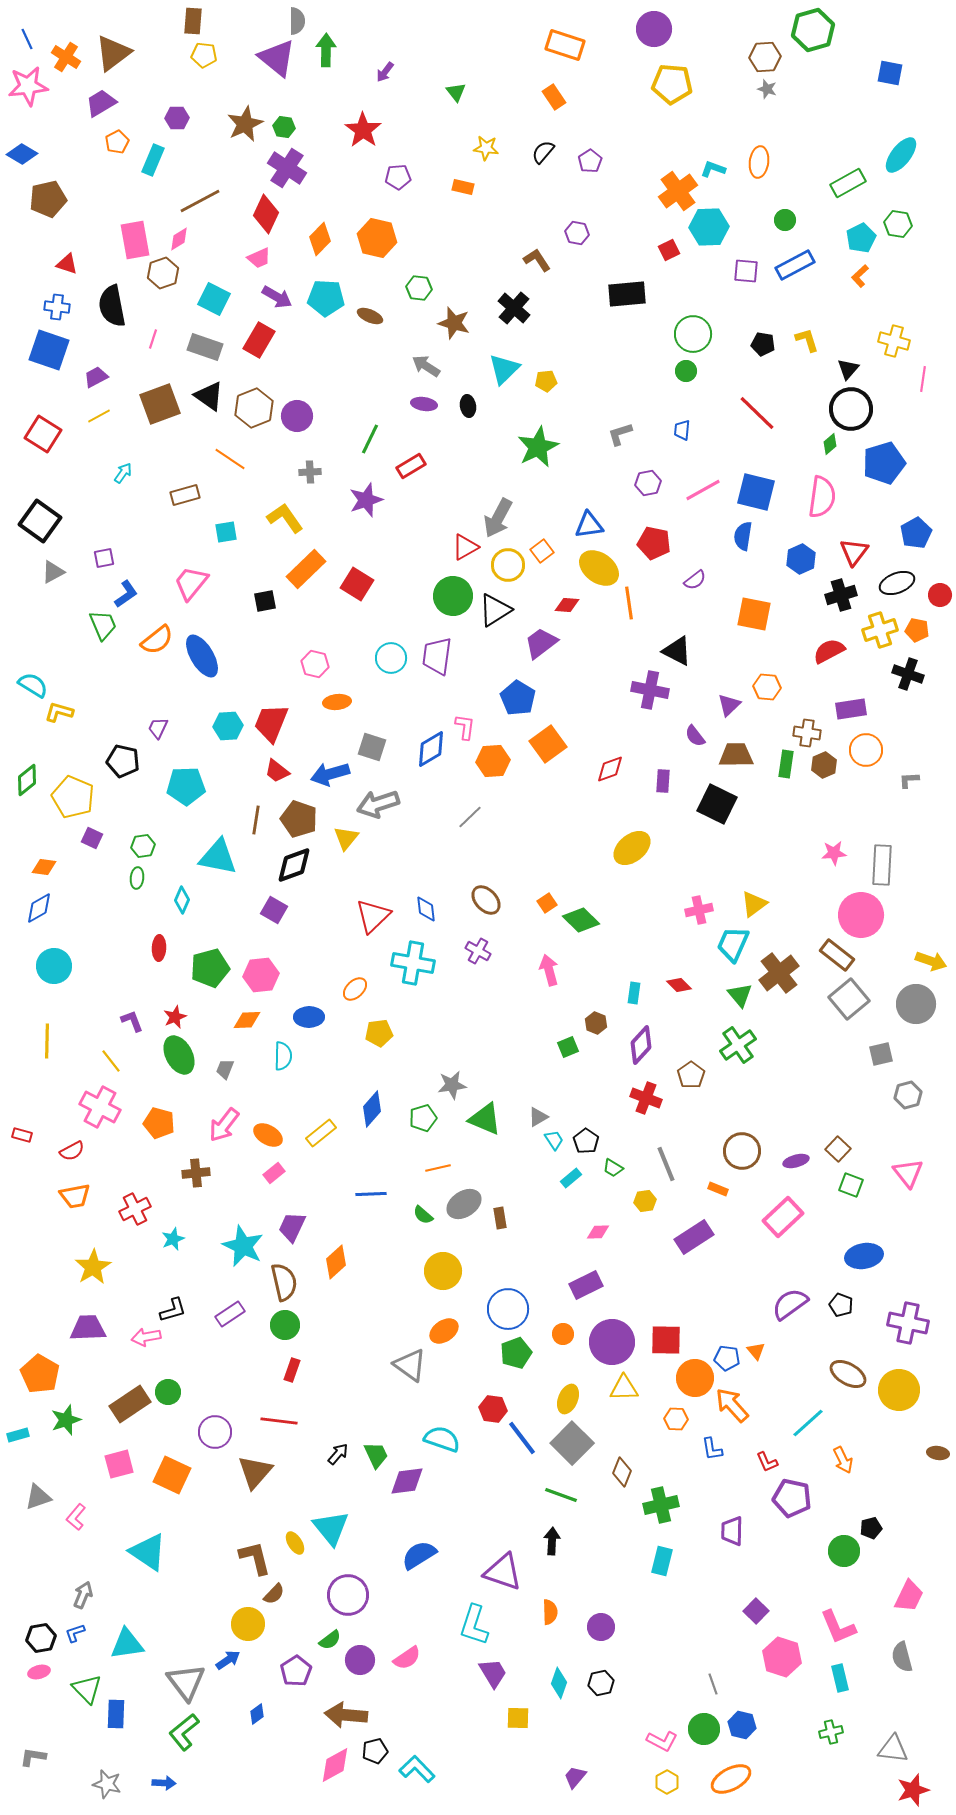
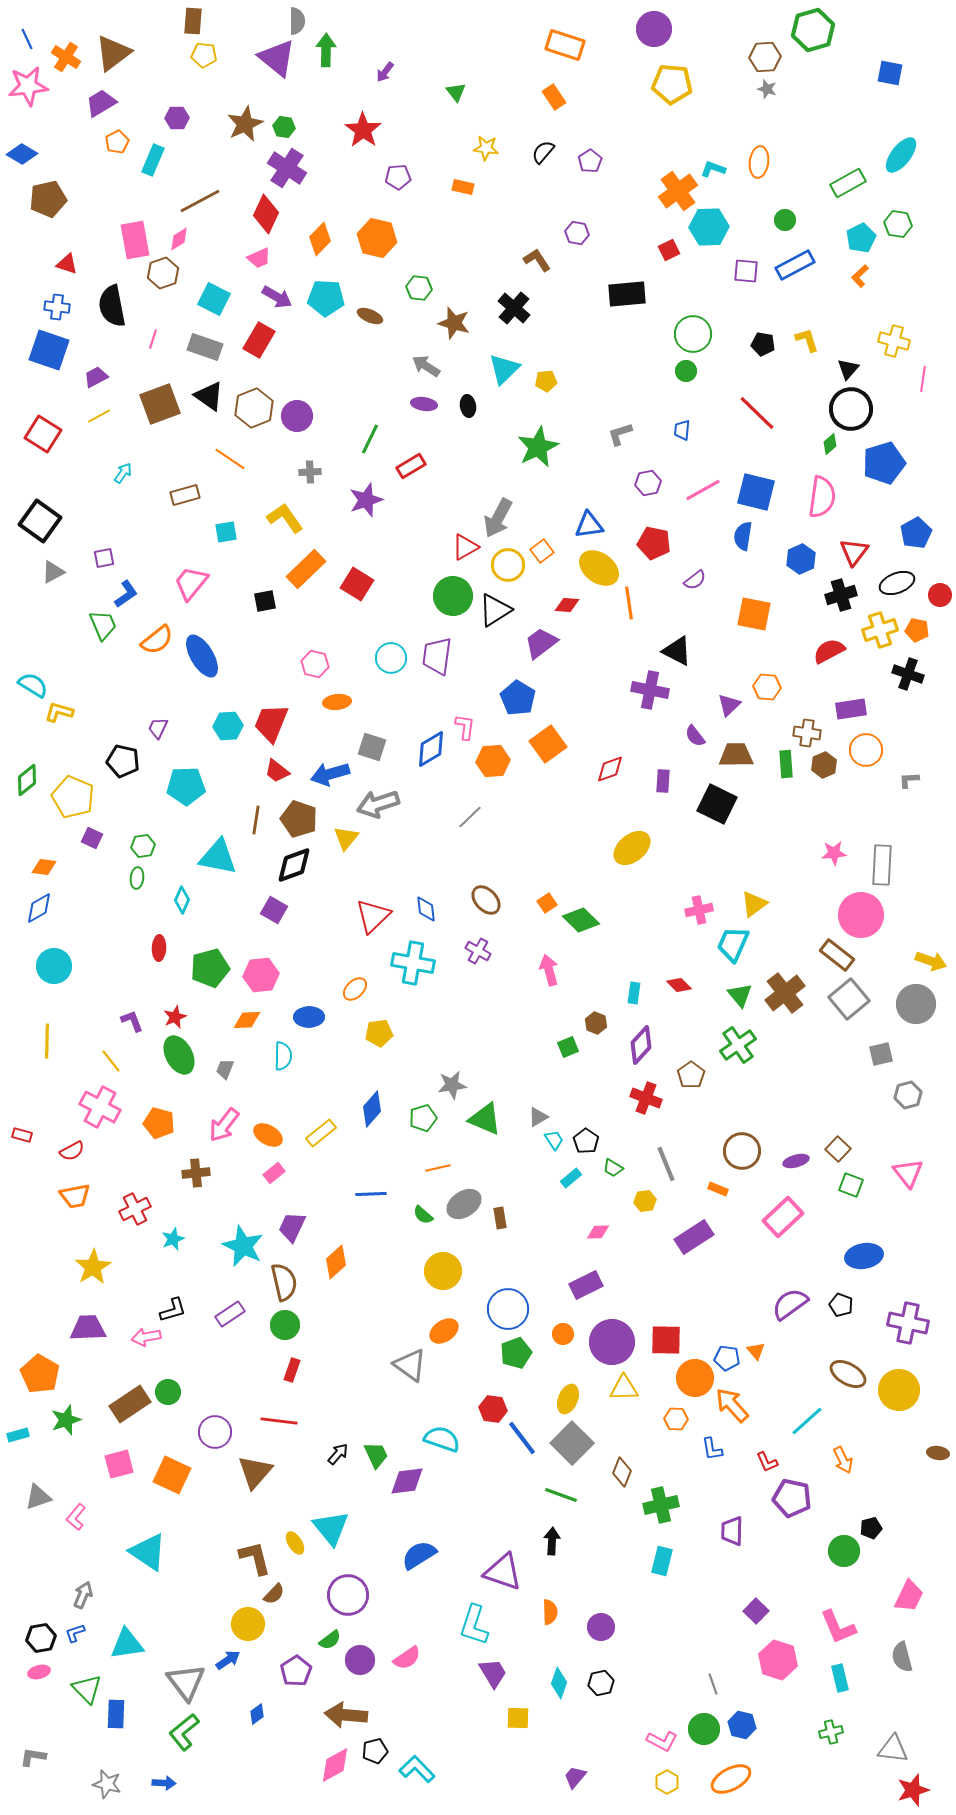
green rectangle at (786, 764): rotated 12 degrees counterclockwise
brown cross at (779, 973): moved 6 px right, 20 px down
cyan line at (808, 1423): moved 1 px left, 2 px up
pink hexagon at (782, 1657): moved 4 px left, 3 px down
